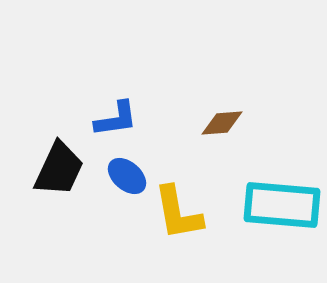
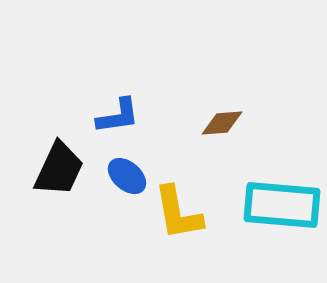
blue L-shape: moved 2 px right, 3 px up
